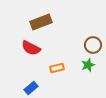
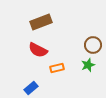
red semicircle: moved 7 px right, 2 px down
